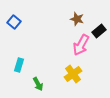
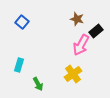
blue square: moved 8 px right
black rectangle: moved 3 px left
